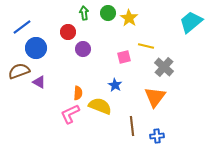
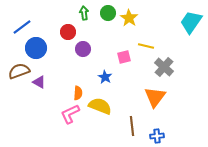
cyan trapezoid: rotated 15 degrees counterclockwise
blue star: moved 10 px left, 8 px up
